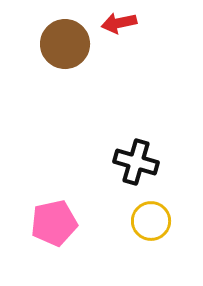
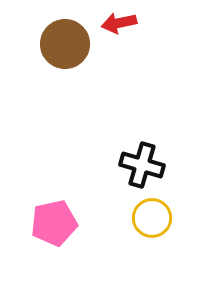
black cross: moved 6 px right, 3 px down
yellow circle: moved 1 px right, 3 px up
